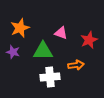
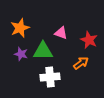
red star: rotated 24 degrees counterclockwise
purple star: moved 8 px right, 2 px down
orange arrow: moved 5 px right, 2 px up; rotated 28 degrees counterclockwise
